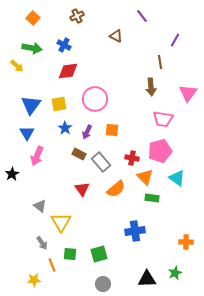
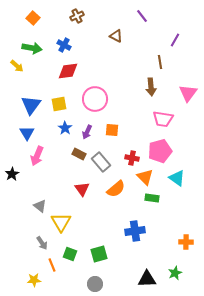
green square at (70, 254): rotated 16 degrees clockwise
gray circle at (103, 284): moved 8 px left
